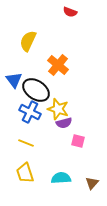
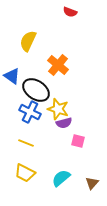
blue triangle: moved 2 px left, 4 px up; rotated 18 degrees counterclockwise
yellow trapezoid: rotated 45 degrees counterclockwise
cyan semicircle: rotated 36 degrees counterclockwise
